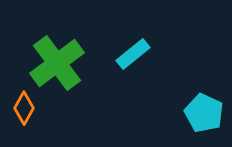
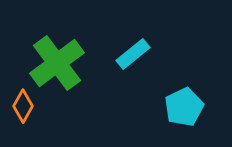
orange diamond: moved 1 px left, 2 px up
cyan pentagon: moved 20 px left, 6 px up; rotated 21 degrees clockwise
